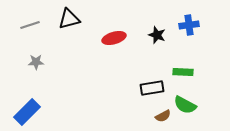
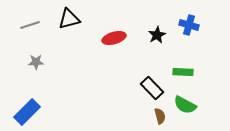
blue cross: rotated 24 degrees clockwise
black star: rotated 24 degrees clockwise
black rectangle: rotated 55 degrees clockwise
brown semicircle: moved 3 px left; rotated 77 degrees counterclockwise
